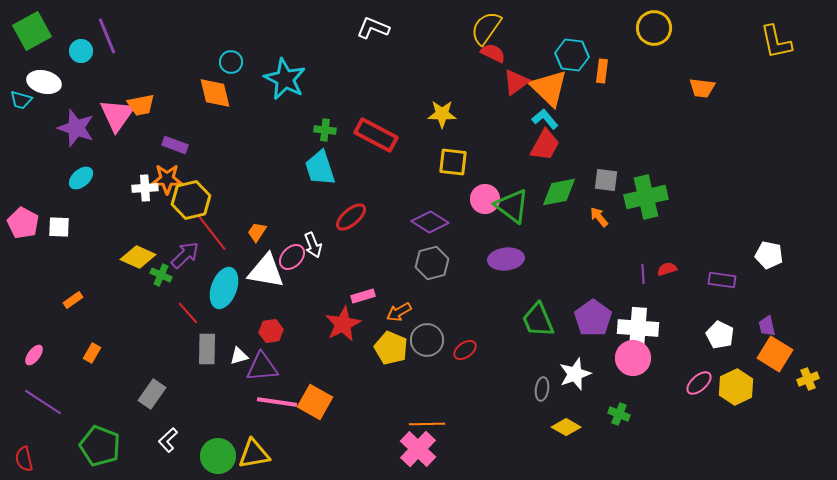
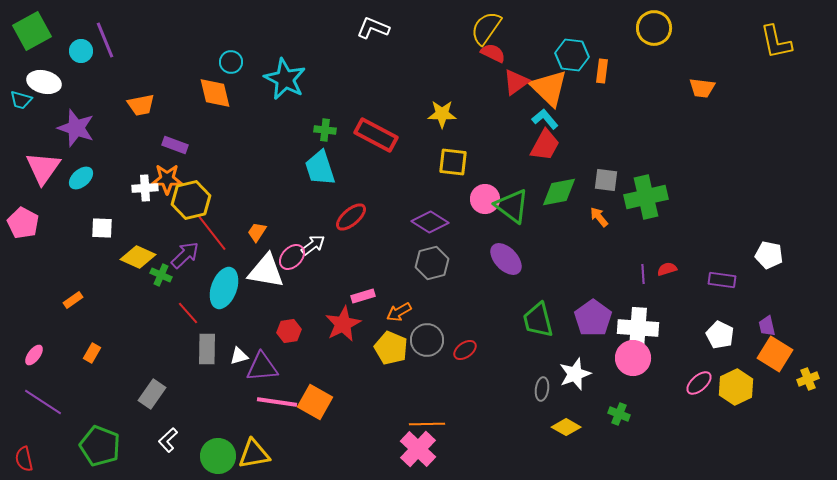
purple line at (107, 36): moved 2 px left, 4 px down
pink triangle at (117, 115): moved 74 px left, 53 px down
white square at (59, 227): moved 43 px right, 1 px down
white arrow at (313, 245): rotated 105 degrees counterclockwise
purple ellipse at (506, 259): rotated 52 degrees clockwise
green trapezoid at (538, 320): rotated 9 degrees clockwise
red hexagon at (271, 331): moved 18 px right
